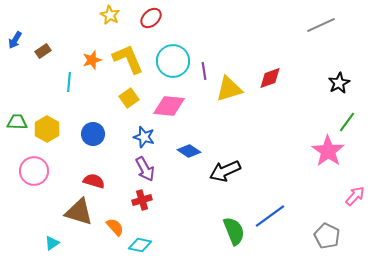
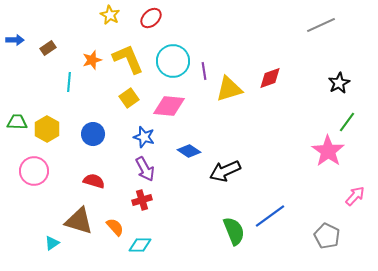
blue arrow: rotated 120 degrees counterclockwise
brown rectangle: moved 5 px right, 3 px up
brown triangle: moved 9 px down
cyan diamond: rotated 10 degrees counterclockwise
